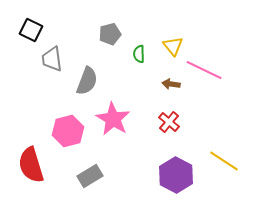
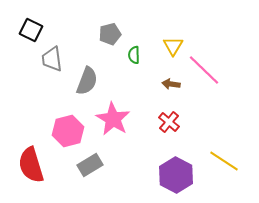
yellow triangle: rotated 10 degrees clockwise
green semicircle: moved 5 px left, 1 px down
pink line: rotated 18 degrees clockwise
gray rectangle: moved 11 px up
